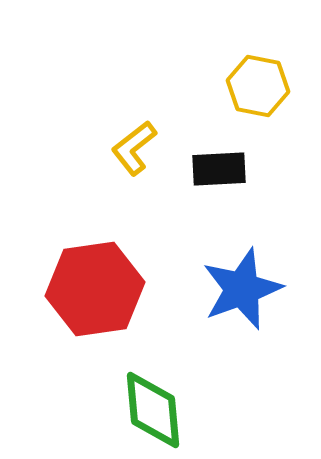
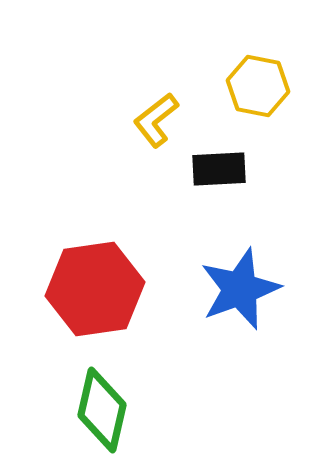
yellow L-shape: moved 22 px right, 28 px up
blue star: moved 2 px left
green diamond: moved 51 px left; rotated 18 degrees clockwise
